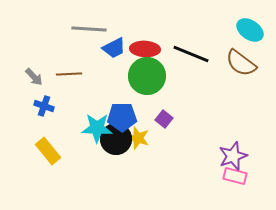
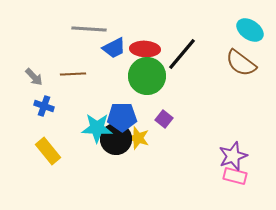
black line: moved 9 px left; rotated 72 degrees counterclockwise
brown line: moved 4 px right
